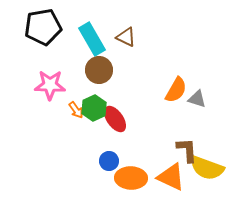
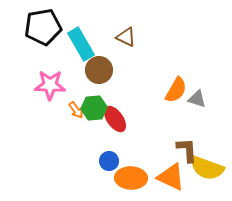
cyan rectangle: moved 11 px left, 5 px down
green hexagon: rotated 20 degrees clockwise
